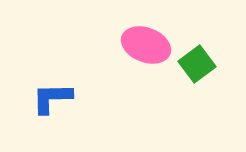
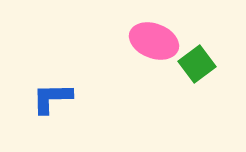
pink ellipse: moved 8 px right, 4 px up
